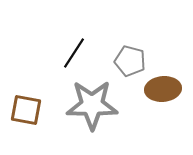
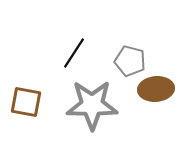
brown ellipse: moved 7 px left
brown square: moved 8 px up
